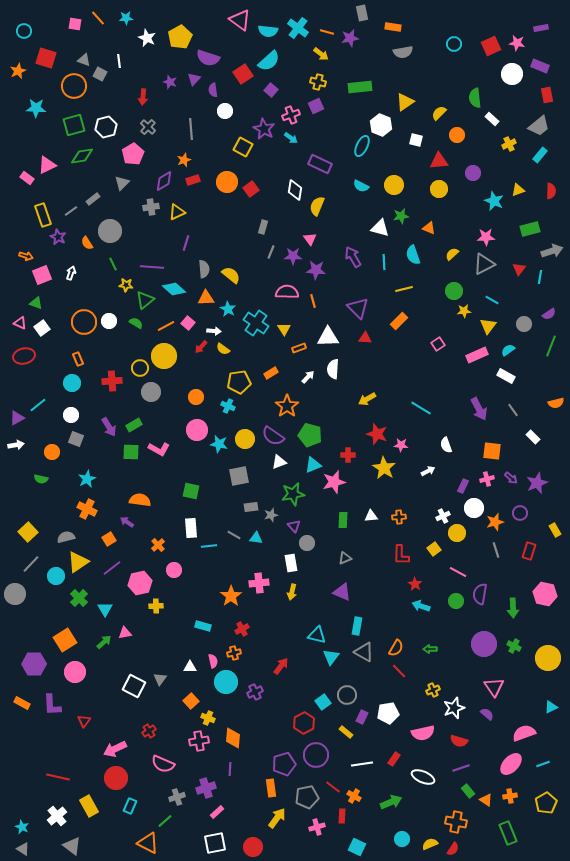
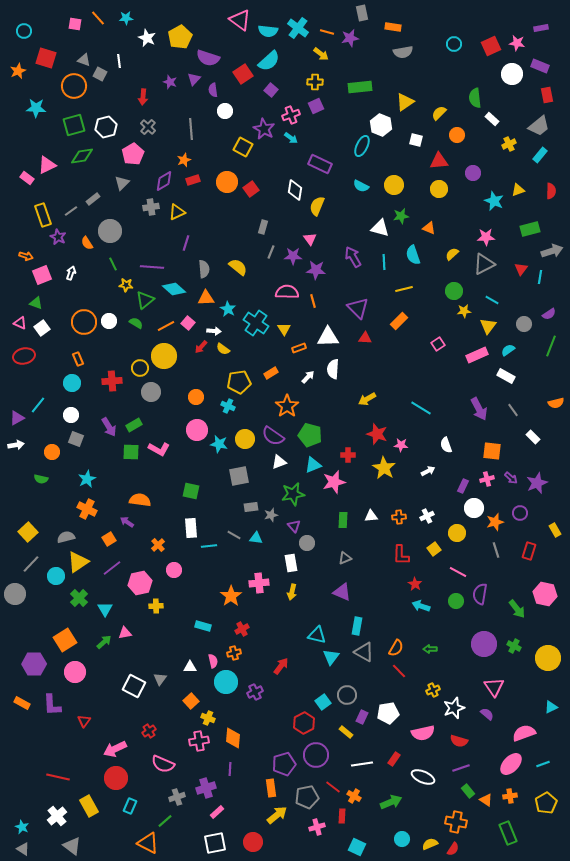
yellow cross at (318, 82): moved 3 px left; rotated 14 degrees counterclockwise
red triangle at (519, 269): moved 2 px right
yellow semicircle at (231, 275): moved 7 px right, 8 px up
cyan line at (38, 405): rotated 12 degrees counterclockwise
white cross at (443, 516): moved 16 px left
green arrow at (513, 608): moved 4 px right, 1 px down; rotated 36 degrees counterclockwise
yellow arrow at (277, 818): moved 3 px up; rotated 15 degrees clockwise
red circle at (253, 847): moved 5 px up
